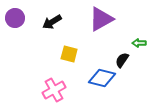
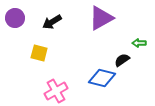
purple triangle: moved 1 px up
yellow square: moved 30 px left, 1 px up
black semicircle: rotated 21 degrees clockwise
pink cross: moved 2 px right, 1 px down
